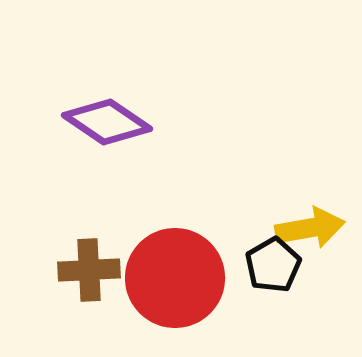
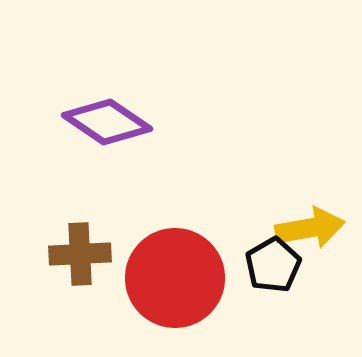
brown cross: moved 9 px left, 16 px up
